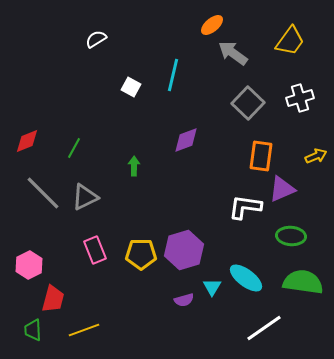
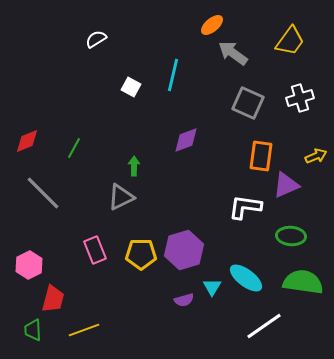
gray square: rotated 20 degrees counterclockwise
purple triangle: moved 4 px right, 4 px up
gray triangle: moved 36 px right
white line: moved 2 px up
